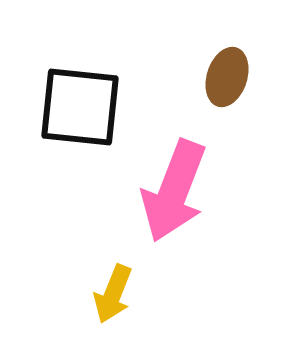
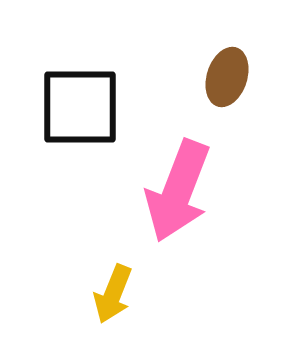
black square: rotated 6 degrees counterclockwise
pink arrow: moved 4 px right
